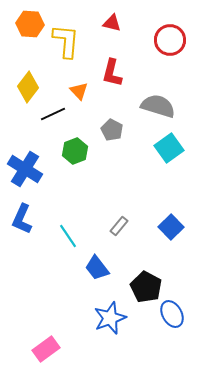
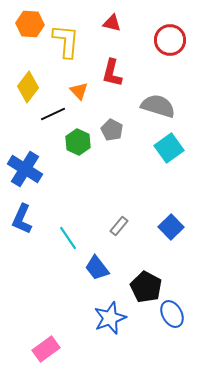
green hexagon: moved 3 px right, 9 px up; rotated 15 degrees counterclockwise
cyan line: moved 2 px down
